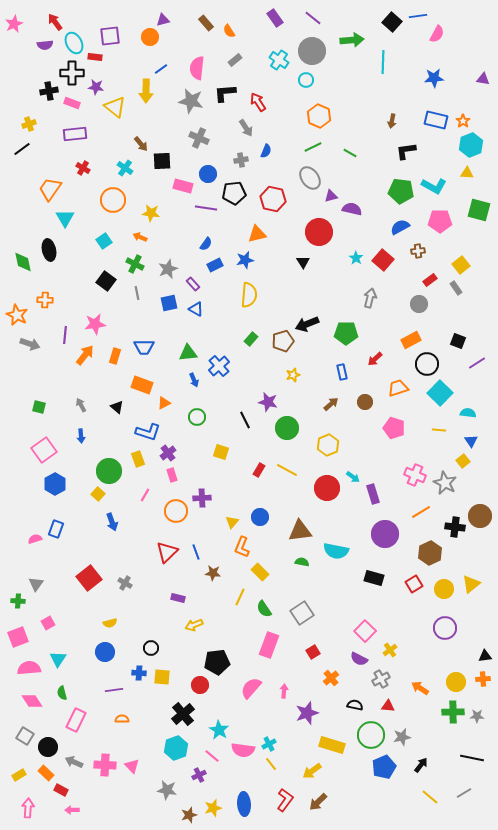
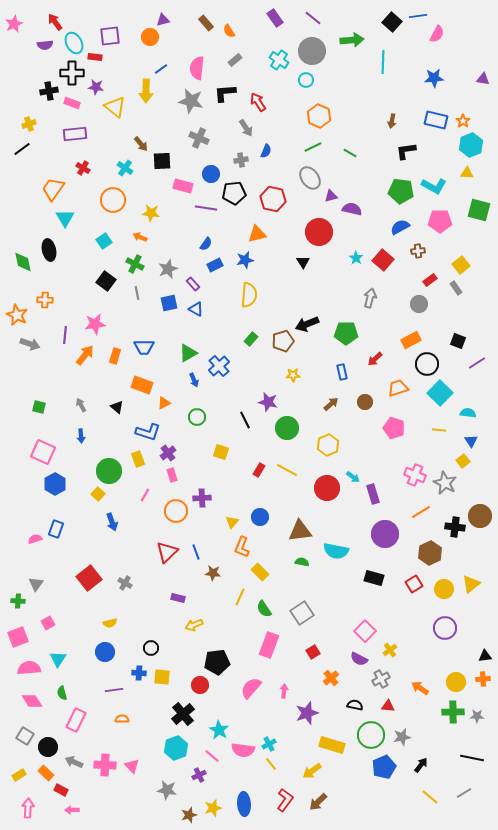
blue circle at (208, 174): moved 3 px right
orange trapezoid at (50, 189): moved 3 px right
green triangle at (188, 353): rotated 24 degrees counterclockwise
yellow star at (293, 375): rotated 16 degrees clockwise
pink square at (44, 450): moved 1 px left, 2 px down; rotated 30 degrees counterclockwise
